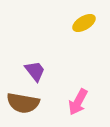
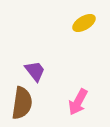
brown semicircle: moved 1 px left; rotated 92 degrees counterclockwise
